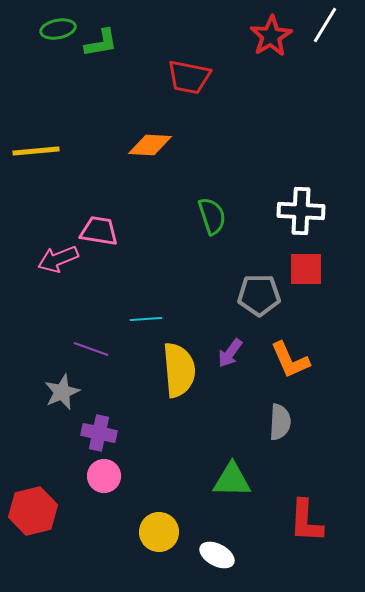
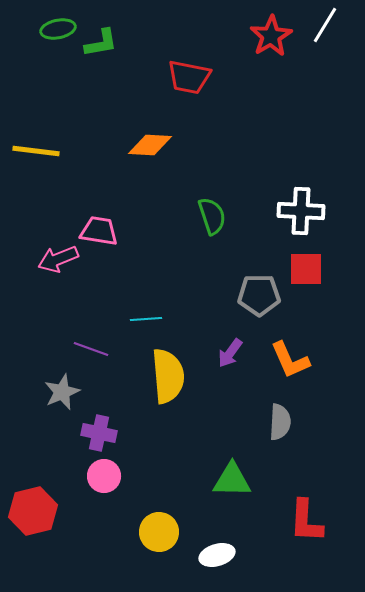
yellow line: rotated 12 degrees clockwise
yellow semicircle: moved 11 px left, 6 px down
white ellipse: rotated 44 degrees counterclockwise
